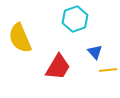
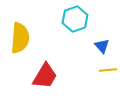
yellow semicircle: rotated 152 degrees counterclockwise
blue triangle: moved 7 px right, 6 px up
red trapezoid: moved 13 px left, 9 px down
